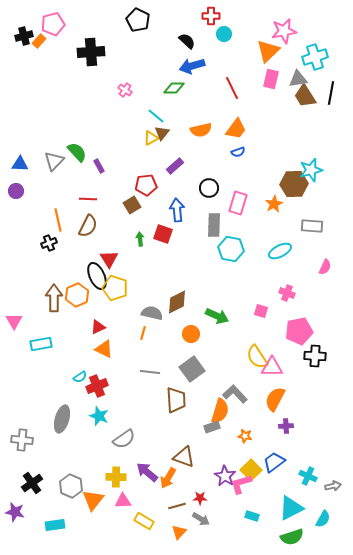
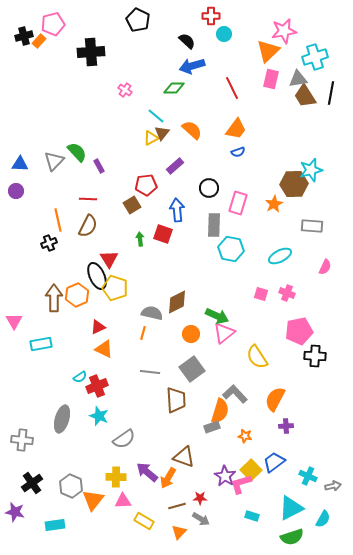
orange semicircle at (201, 130): moved 9 px left; rotated 125 degrees counterclockwise
cyan ellipse at (280, 251): moved 5 px down
pink square at (261, 311): moved 17 px up
pink triangle at (272, 367): moved 48 px left, 34 px up; rotated 40 degrees counterclockwise
